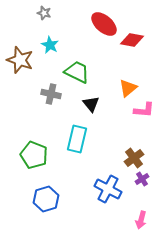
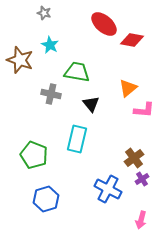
green trapezoid: rotated 16 degrees counterclockwise
